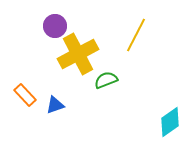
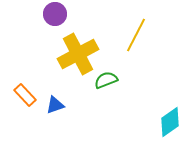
purple circle: moved 12 px up
